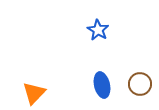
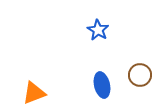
brown circle: moved 9 px up
orange triangle: rotated 25 degrees clockwise
